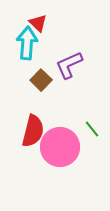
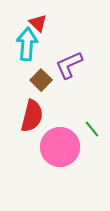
cyan arrow: moved 1 px down
red semicircle: moved 1 px left, 15 px up
